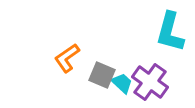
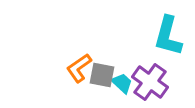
cyan L-shape: moved 2 px left, 4 px down
orange L-shape: moved 12 px right, 10 px down
gray square: rotated 12 degrees counterclockwise
